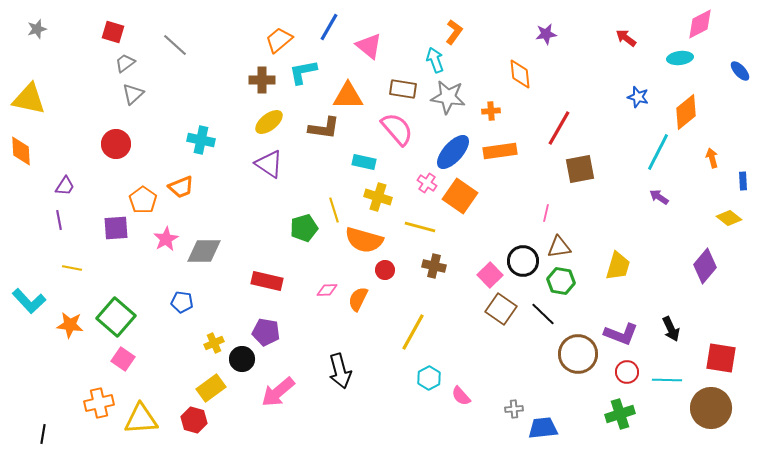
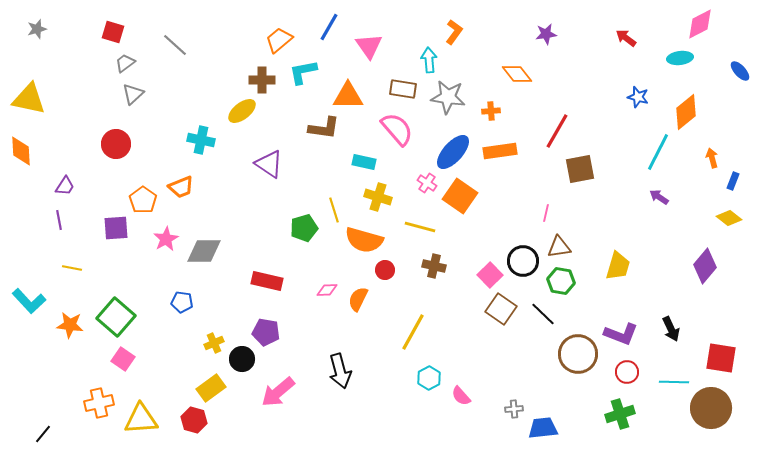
pink triangle at (369, 46): rotated 16 degrees clockwise
cyan arrow at (435, 60): moved 6 px left; rotated 15 degrees clockwise
orange diamond at (520, 74): moved 3 px left; rotated 32 degrees counterclockwise
yellow ellipse at (269, 122): moved 27 px left, 11 px up
red line at (559, 128): moved 2 px left, 3 px down
blue rectangle at (743, 181): moved 10 px left; rotated 24 degrees clockwise
cyan line at (667, 380): moved 7 px right, 2 px down
black line at (43, 434): rotated 30 degrees clockwise
